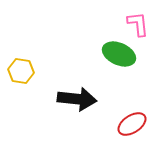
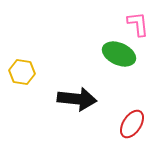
yellow hexagon: moved 1 px right, 1 px down
red ellipse: rotated 24 degrees counterclockwise
